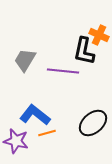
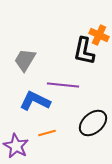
purple line: moved 14 px down
blue L-shape: moved 14 px up; rotated 12 degrees counterclockwise
purple star: moved 5 px down; rotated 15 degrees clockwise
